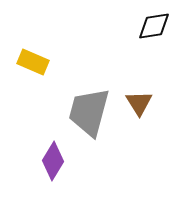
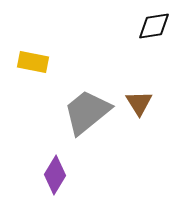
yellow rectangle: rotated 12 degrees counterclockwise
gray trapezoid: moved 2 px left; rotated 36 degrees clockwise
purple diamond: moved 2 px right, 14 px down
